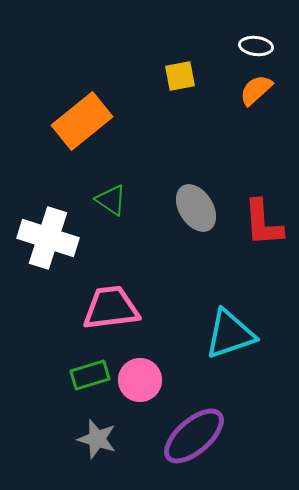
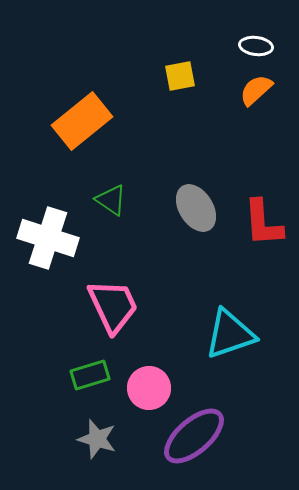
pink trapezoid: moved 2 px right, 2 px up; rotated 72 degrees clockwise
pink circle: moved 9 px right, 8 px down
